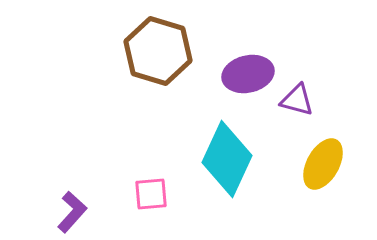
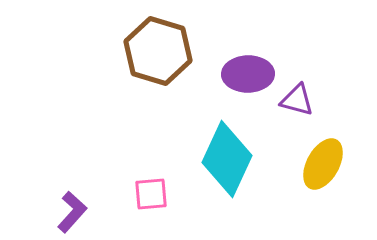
purple ellipse: rotated 12 degrees clockwise
